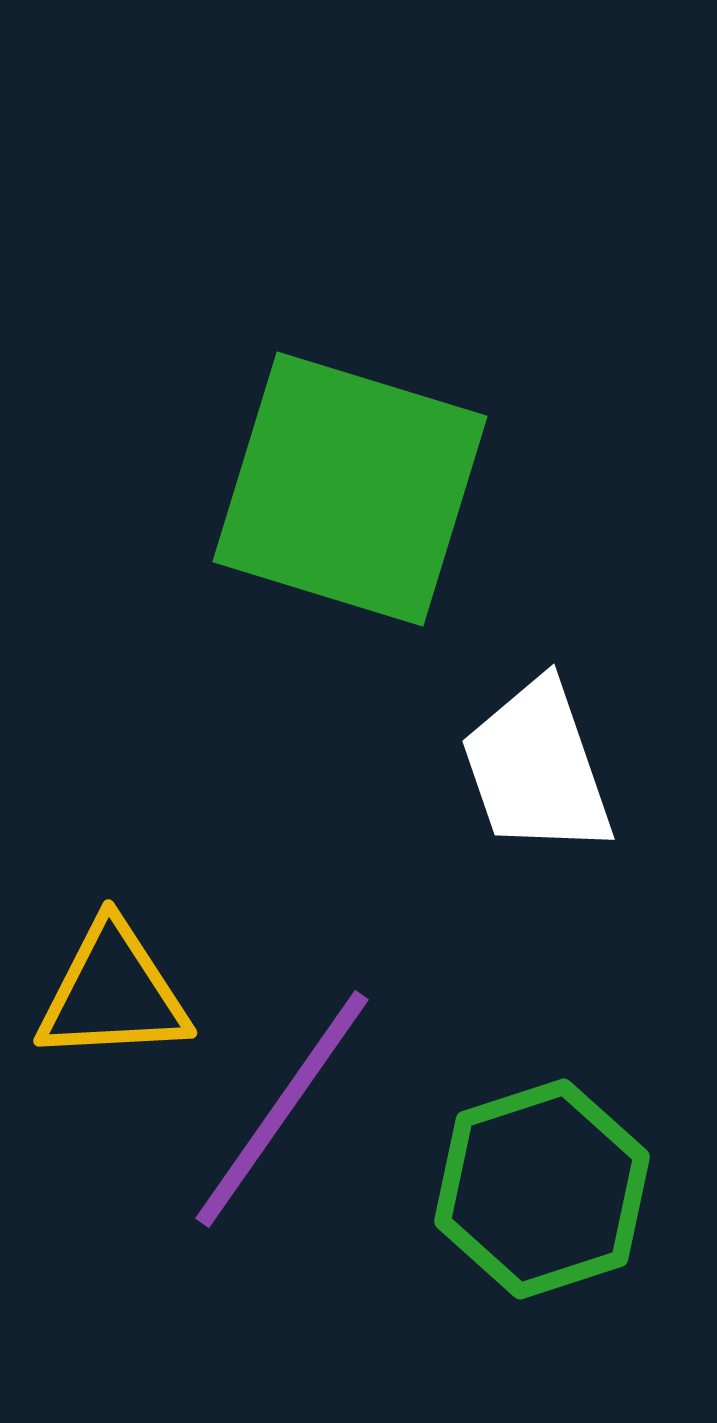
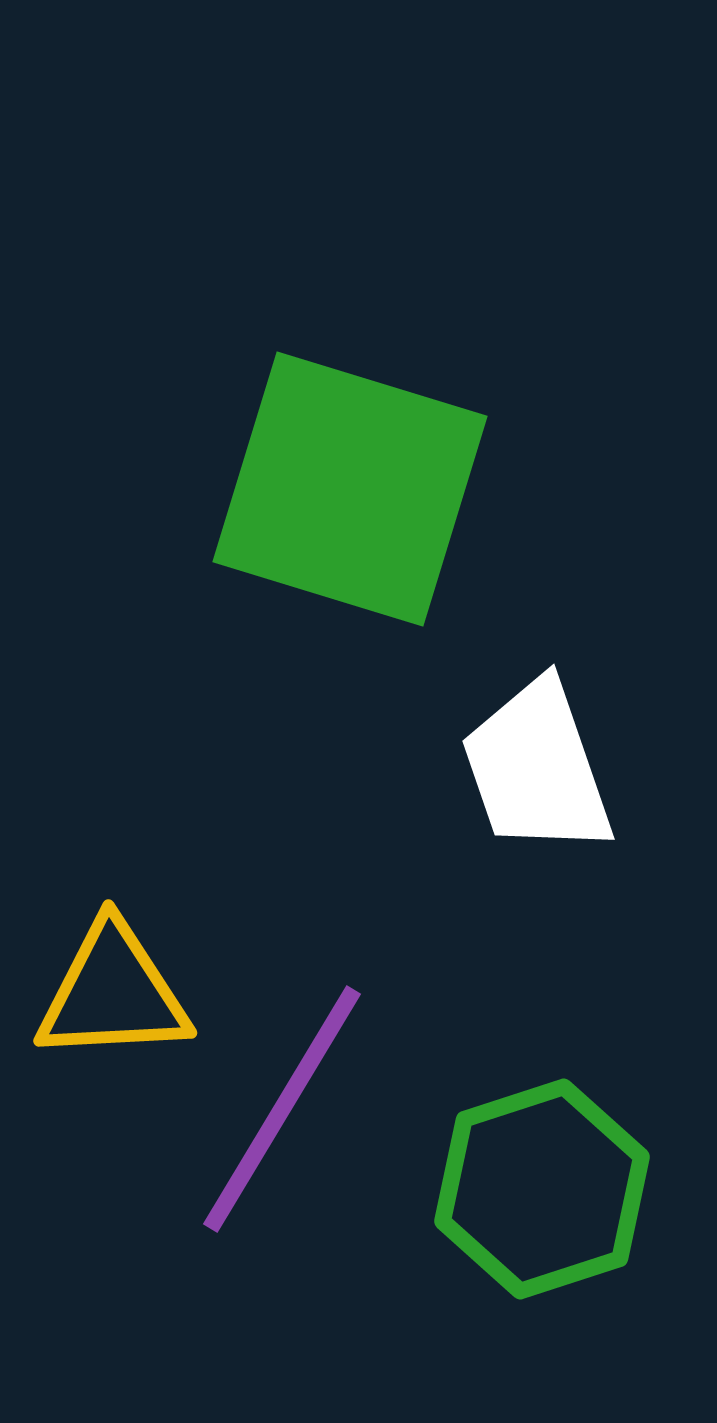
purple line: rotated 4 degrees counterclockwise
